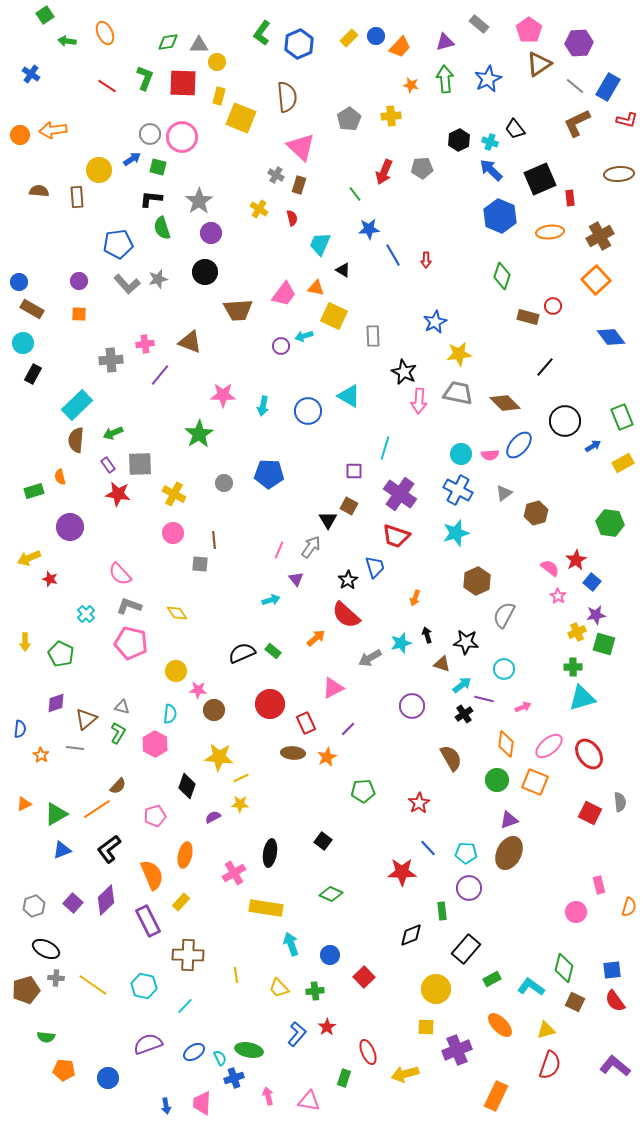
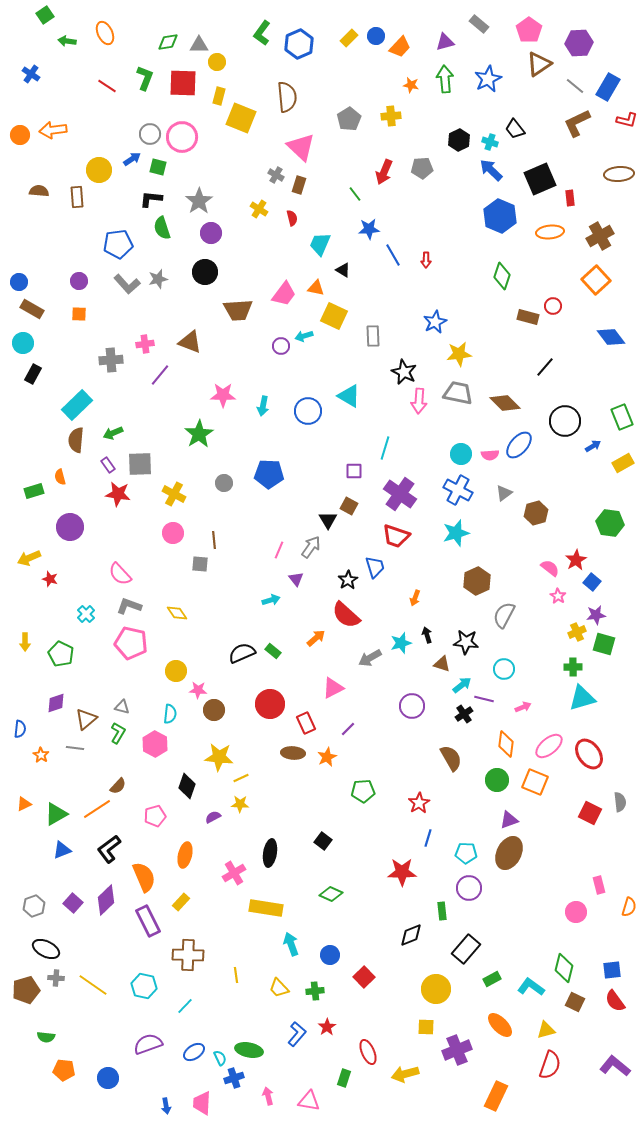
blue line at (428, 848): moved 10 px up; rotated 60 degrees clockwise
orange semicircle at (152, 875): moved 8 px left, 2 px down
